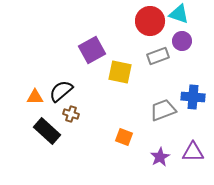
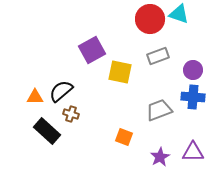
red circle: moved 2 px up
purple circle: moved 11 px right, 29 px down
gray trapezoid: moved 4 px left
